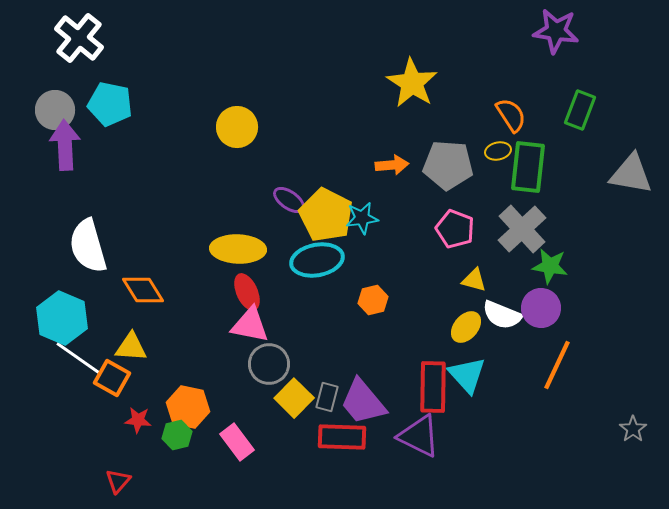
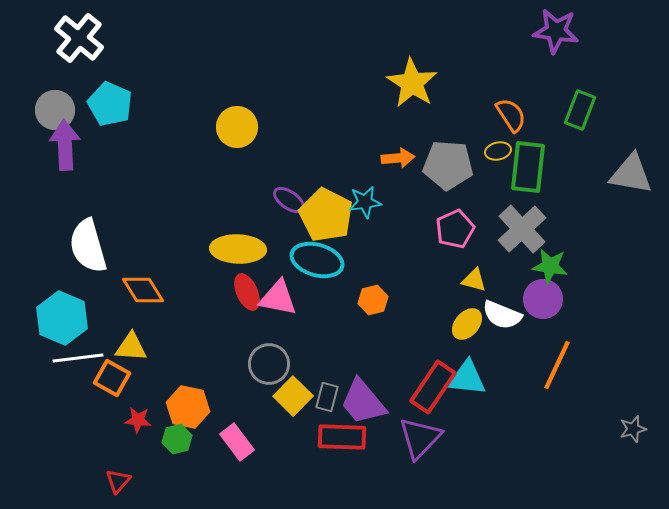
cyan pentagon at (110, 104): rotated 12 degrees clockwise
orange arrow at (392, 165): moved 6 px right, 7 px up
cyan star at (362, 218): moved 3 px right, 16 px up
pink pentagon at (455, 229): rotated 27 degrees clockwise
cyan ellipse at (317, 260): rotated 27 degrees clockwise
purple circle at (541, 308): moved 2 px right, 9 px up
pink triangle at (250, 325): moved 28 px right, 27 px up
yellow ellipse at (466, 327): moved 1 px right, 3 px up
white line at (78, 358): rotated 42 degrees counterclockwise
cyan triangle at (467, 375): moved 3 px down; rotated 42 degrees counterclockwise
red rectangle at (433, 387): rotated 33 degrees clockwise
yellow square at (294, 398): moved 1 px left, 2 px up
gray star at (633, 429): rotated 20 degrees clockwise
green hexagon at (177, 435): moved 4 px down
purple triangle at (419, 436): moved 1 px right, 2 px down; rotated 48 degrees clockwise
